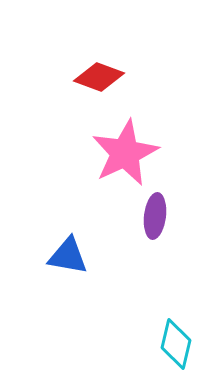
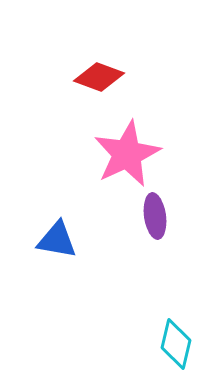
pink star: moved 2 px right, 1 px down
purple ellipse: rotated 15 degrees counterclockwise
blue triangle: moved 11 px left, 16 px up
